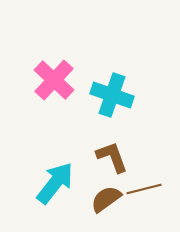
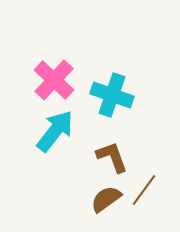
cyan arrow: moved 52 px up
brown line: moved 1 px down; rotated 40 degrees counterclockwise
